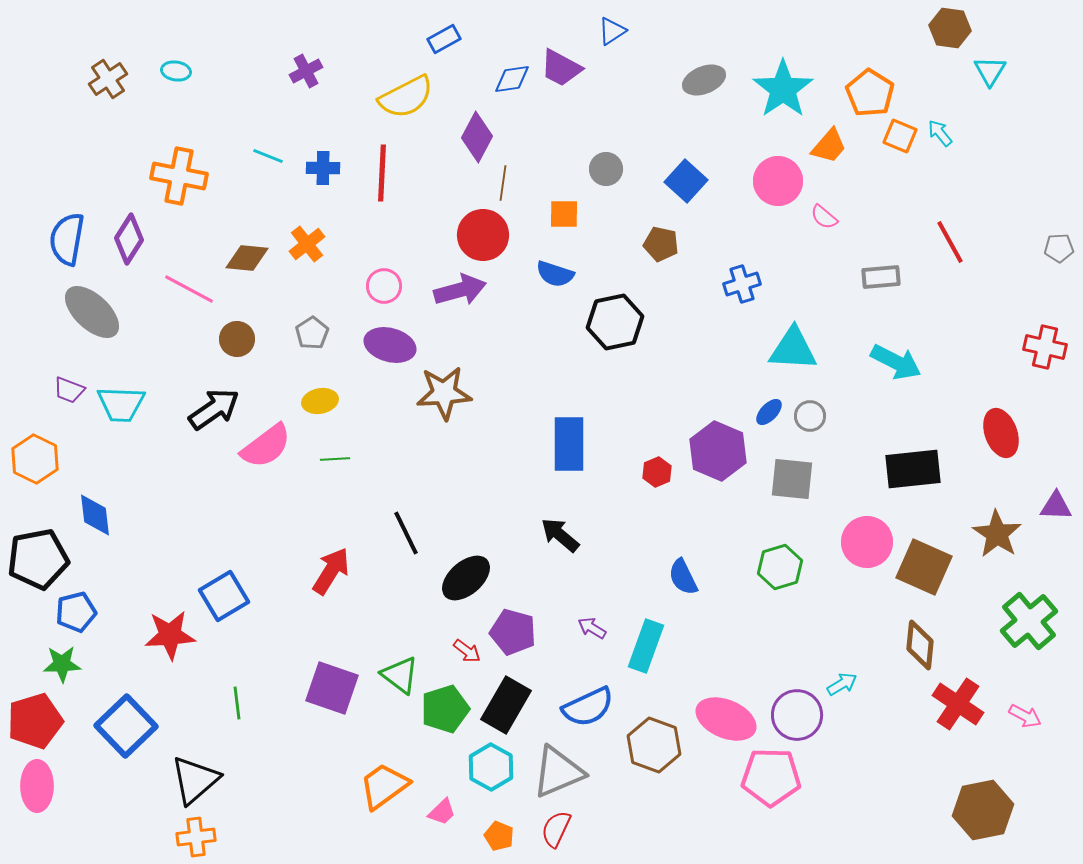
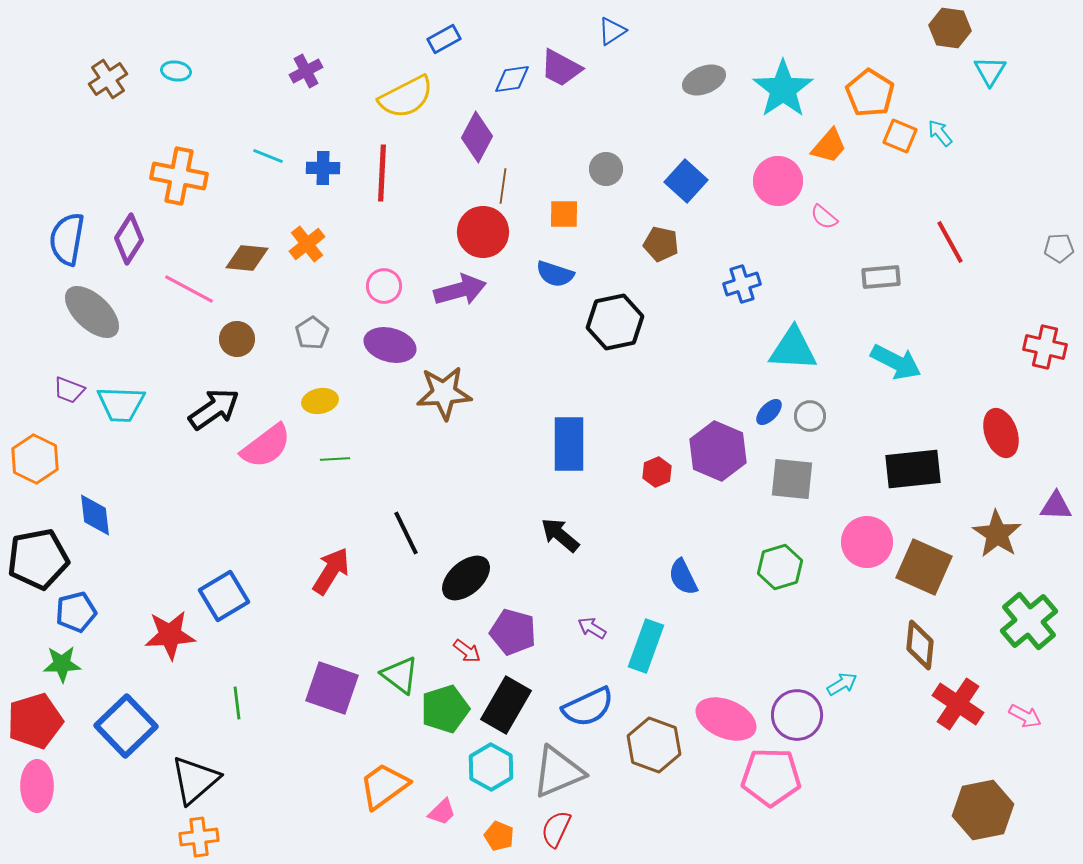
brown line at (503, 183): moved 3 px down
red circle at (483, 235): moved 3 px up
orange cross at (196, 837): moved 3 px right
